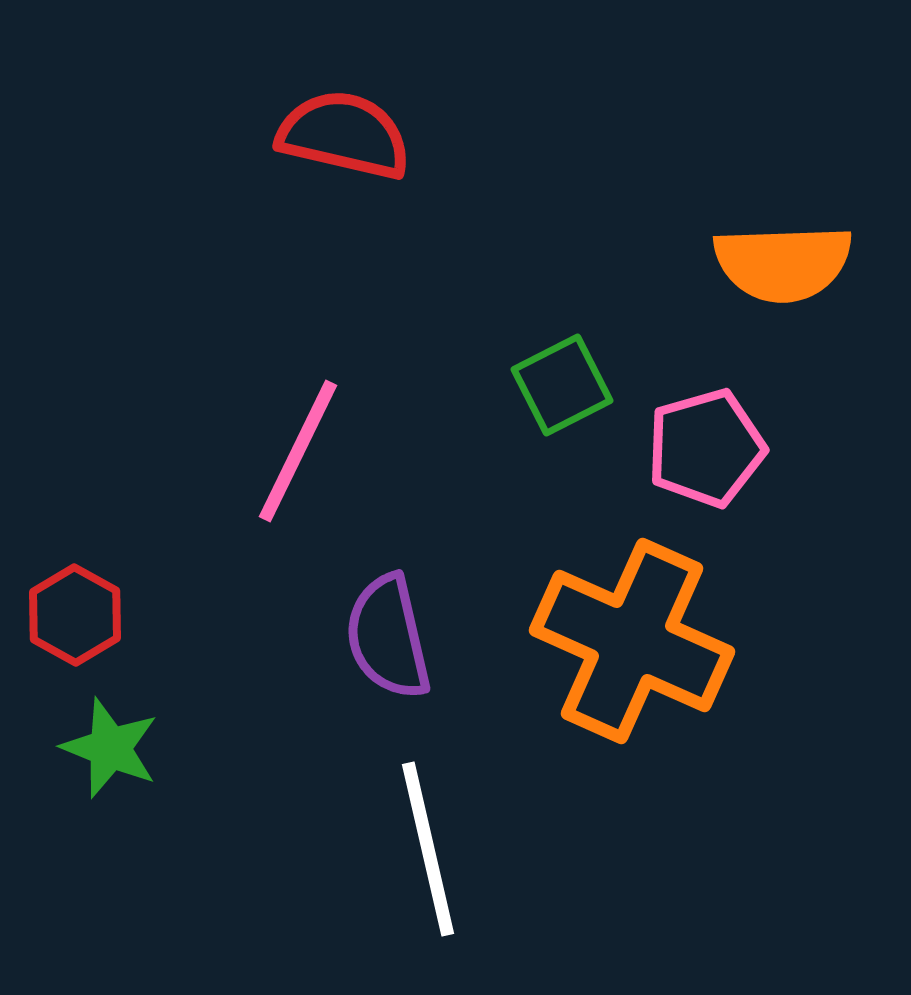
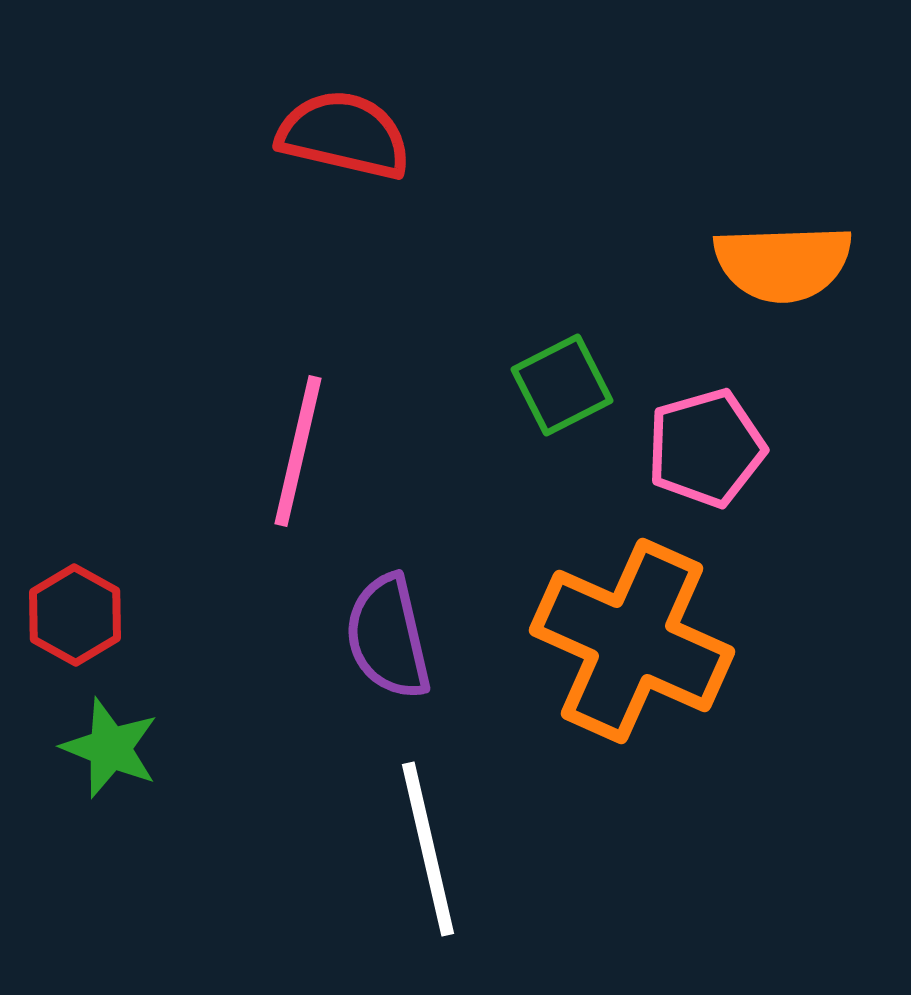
pink line: rotated 13 degrees counterclockwise
